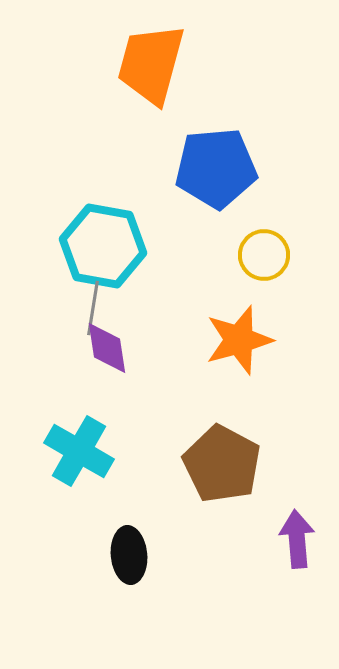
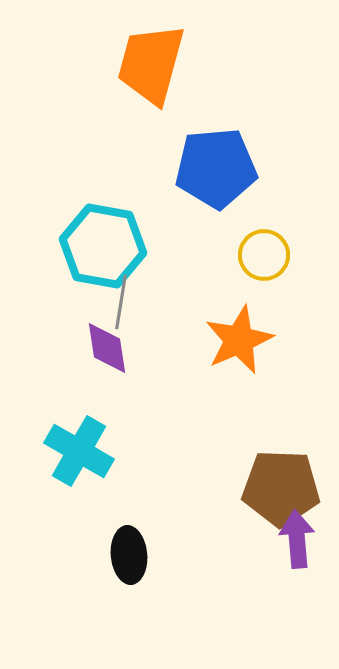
gray line: moved 28 px right, 6 px up
orange star: rotated 8 degrees counterclockwise
brown pentagon: moved 59 px right, 24 px down; rotated 26 degrees counterclockwise
